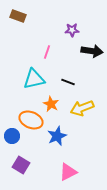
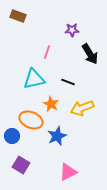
black arrow: moved 2 px left, 3 px down; rotated 50 degrees clockwise
